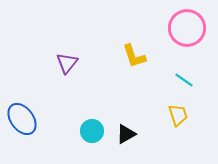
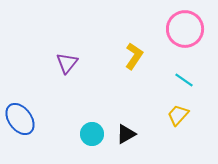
pink circle: moved 2 px left, 1 px down
yellow L-shape: rotated 128 degrees counterclockwise
yellow trapezoid: rotated 120 degrees counterclockwise
blue ellipse: moved 2 px left
cyan circle: moved 3 px down
